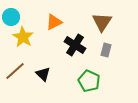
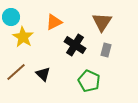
brown line: moved 1 px right, 1 px down
